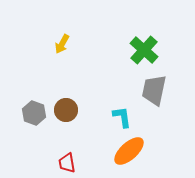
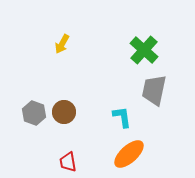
brown circle: moved 2 px left, 2 px down
orange ellipse: moved 3 px down
red trapezoid: moved 1 px right, 1 px up
